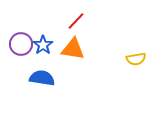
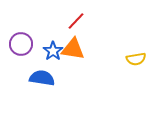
blue star: moved 10 px right, 6 px down
